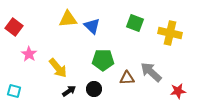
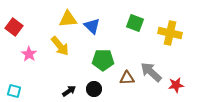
yellow arrow: moved 2 px right, 22 px up
red star: moved 2 px left, 6 px up
